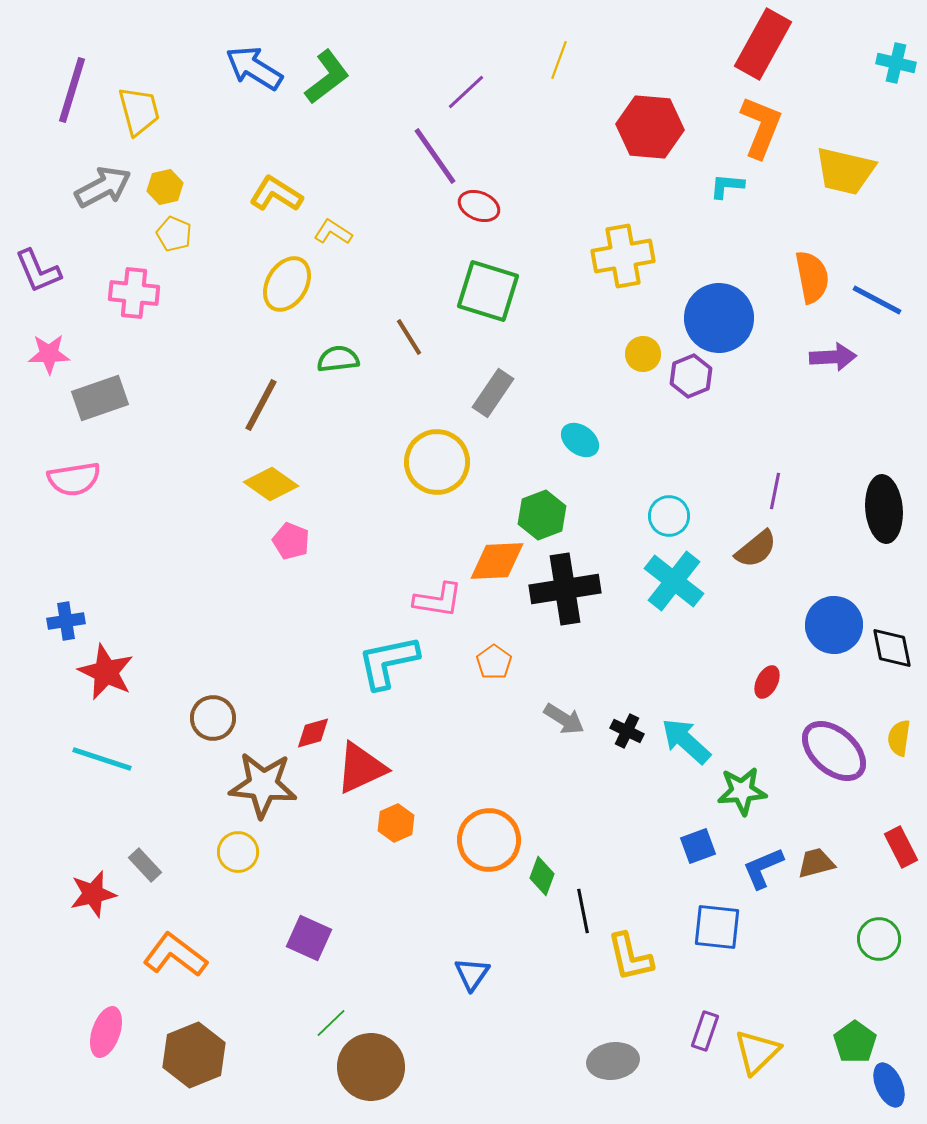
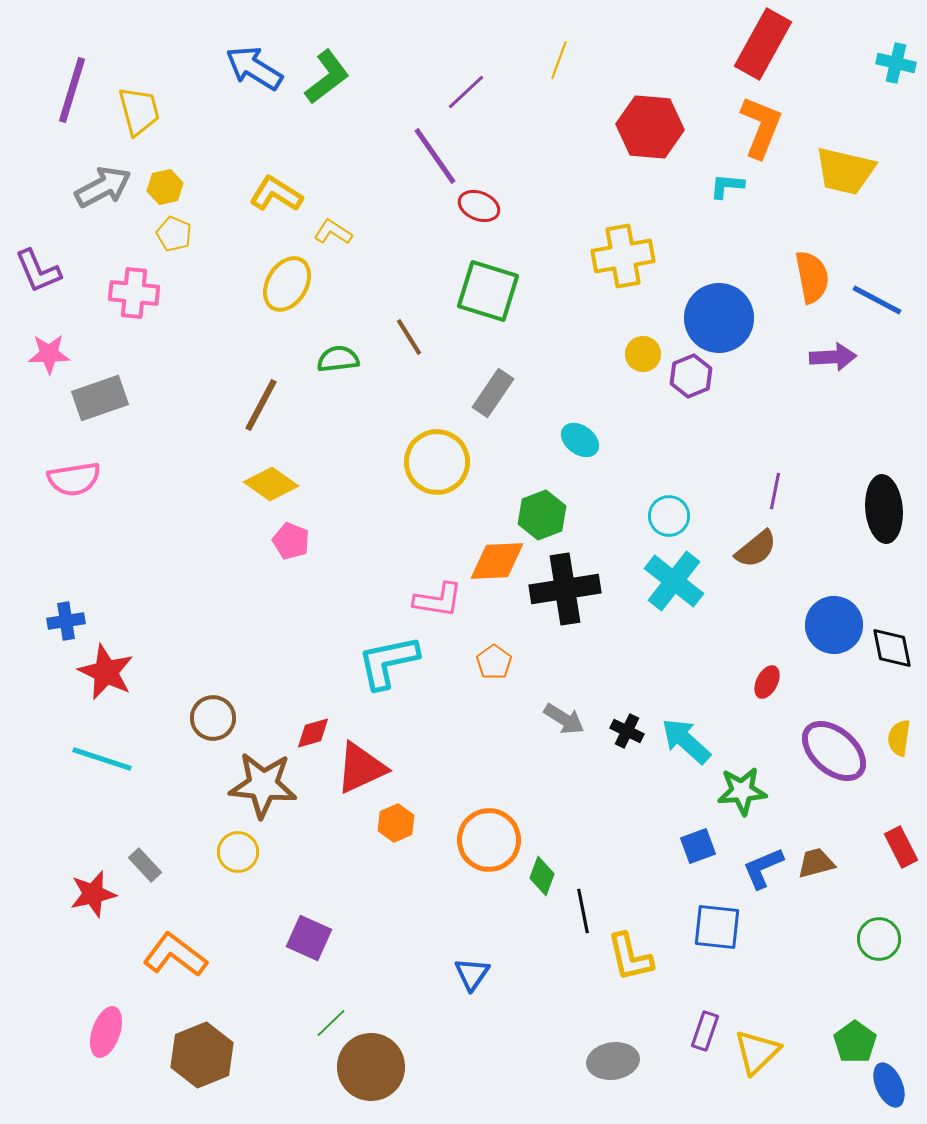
brown hexagon at (194, 1055): moved 8 px right
